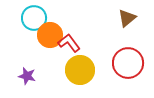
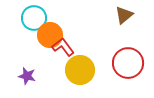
brown triangle: moved 3 px left, 3 px up
red L-shape: moved 6 px left, 4 px down
